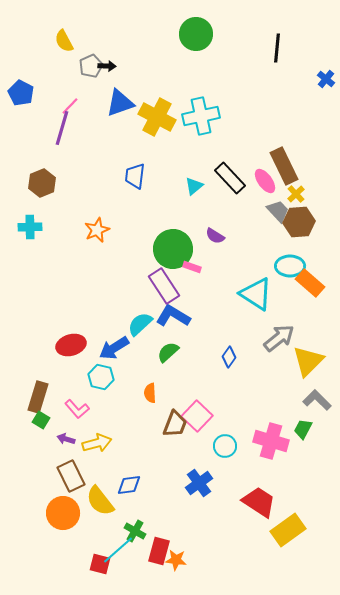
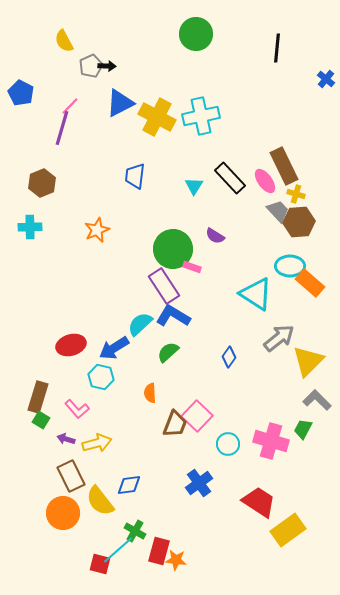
blue triangle at (120, 103): rotated 8 degrees counterclockwise
cyan triangle at (194, 186): rotated 18 degrees counterclockwise
yellow cross at (296, 194): rotated 30 degrees counterclockwise
cyan circle at (225, 446): moved 3 px right, 2 px up
